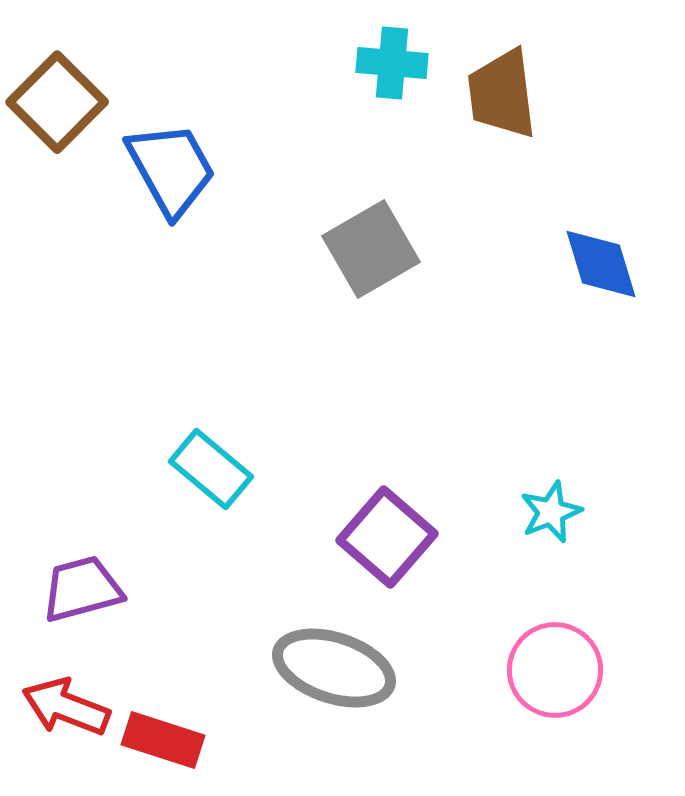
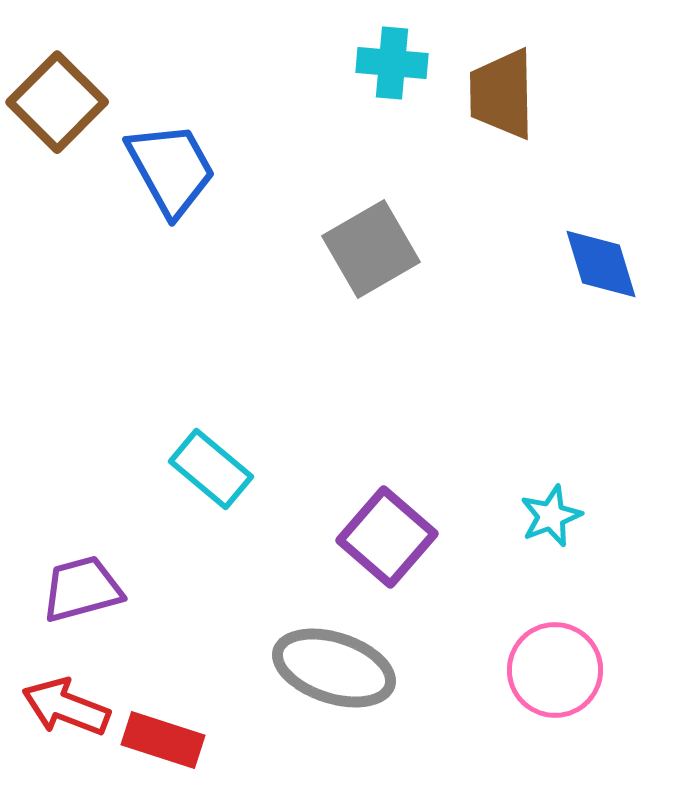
brown trapezoid: rotated 6 degrees clockwise
cyan star: moved 4 px down
